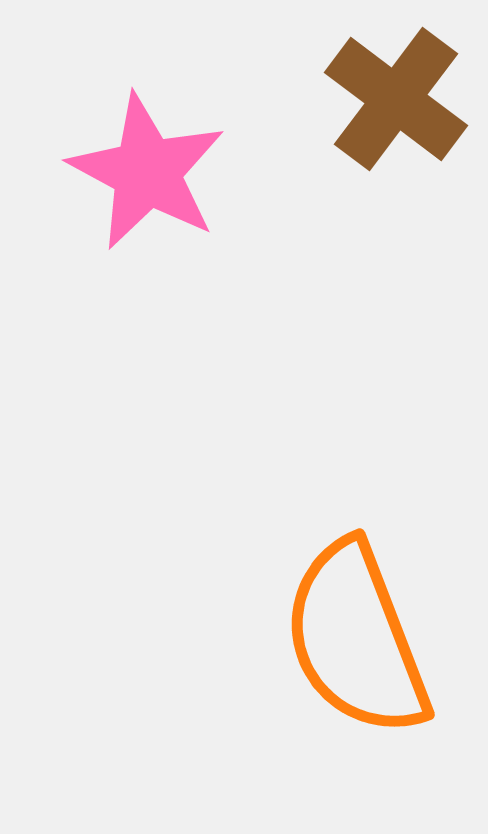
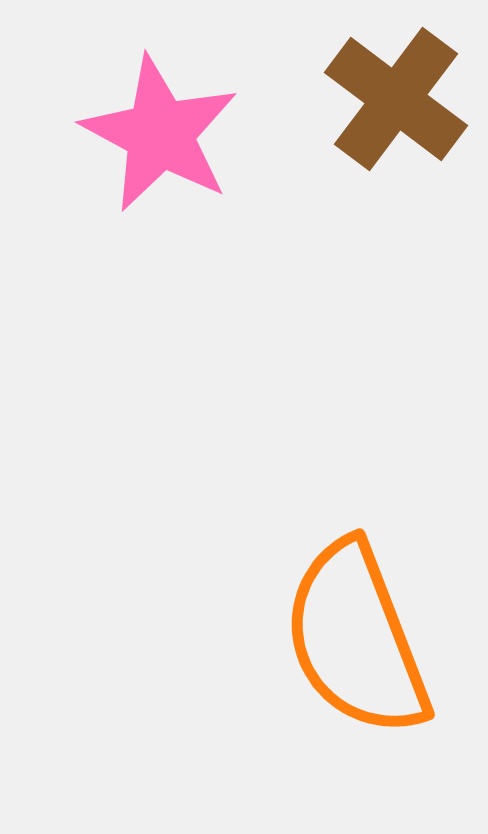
pink star: moved 13 px right, 38 px up
